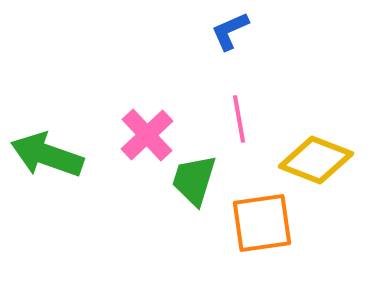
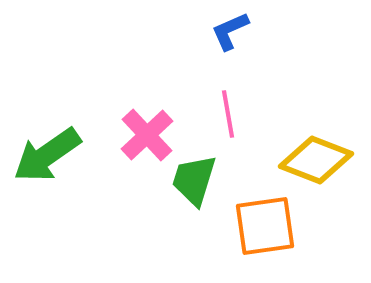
pink line: moved 11 px left, 5 px up
green arrow: rotated 54 degrees counterclockwise
orange square: moved 3 px right, 3 px down
